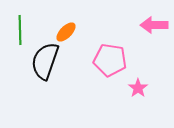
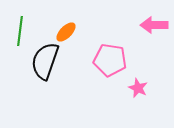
green line: moved 1 px down; rotated 8 degrees clockwise
pink star: rotated 12 degrees counterclockwise
